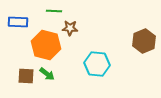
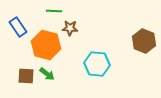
blue rectangle: moved 5 px down; rotated 54 degrees clockwise
brown hexagon: rotated 15 degrees counterclockwise
